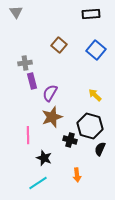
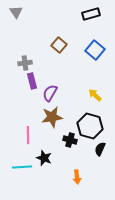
black rectangle: rotated 12 degrees counterclockwise
blue square: moved 1 px left
brown star: rotated 10 degrees clockwise
orange arrow: moved 2 px down
cyan line: moved 16 px left, 16 px up; rotated 30 degrees clockwise
